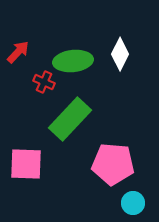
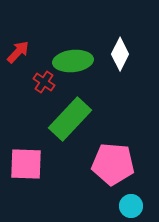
red cross: rotated 10 degrees clockwise
cyan circle: moved 2 px left, 3 px down
